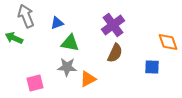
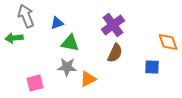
green arrow: rotated 30 degrees counterclockwise
